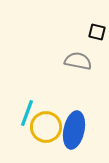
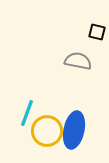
yellow circle: moved 1 px right, 4 px down
